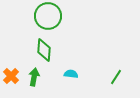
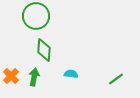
green circle: moved 12 px left
green line: moved 2 px down; rotated 21 degrees clockwise
